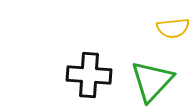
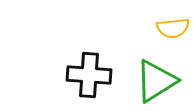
green triangle: moved 4 px right; rotated 15 degrees clockwise
